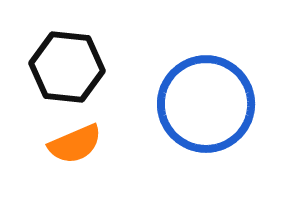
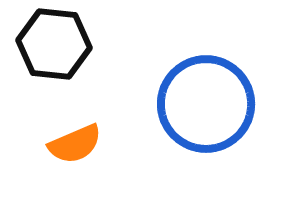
black hexagon: moved 13 px left, 23 px up
